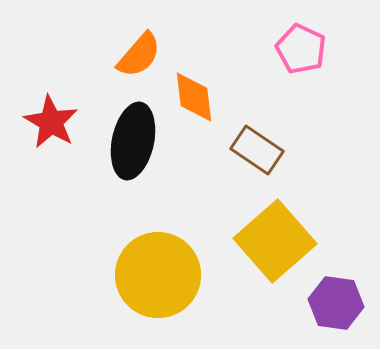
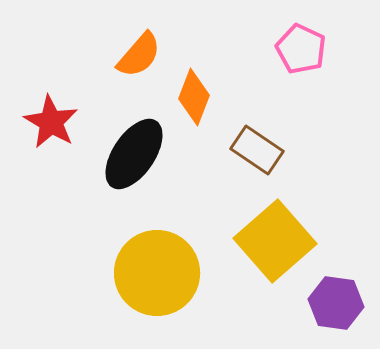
orange diamond: rotated 28 degrees clockwise
black ellipse: moved 1 px right, 13 px down; rotated 22 degrees clockwise
yellow circle: moved 1 px left, 2 px up
